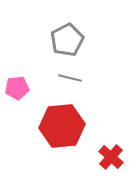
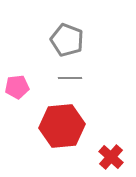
gray pentagon: rotated 24 degrees counterclockwise
gray line: rotated 15 degrees counterclockwise
pink pentagon: moved 1 px up
